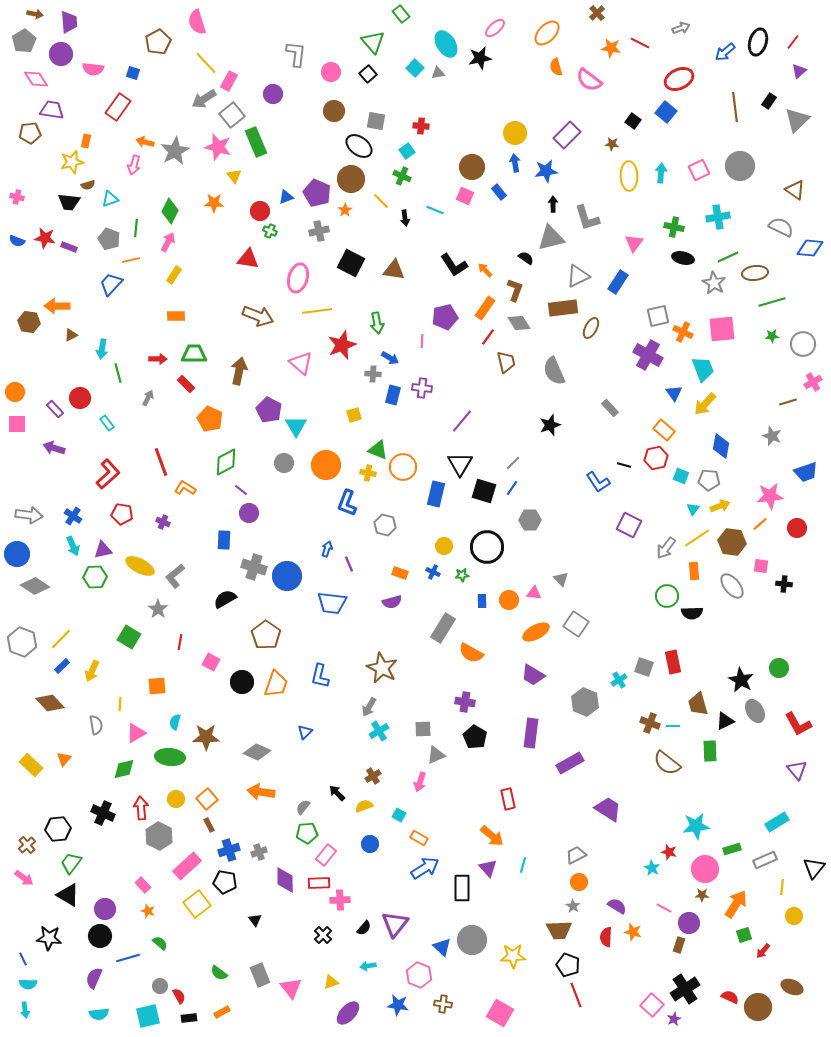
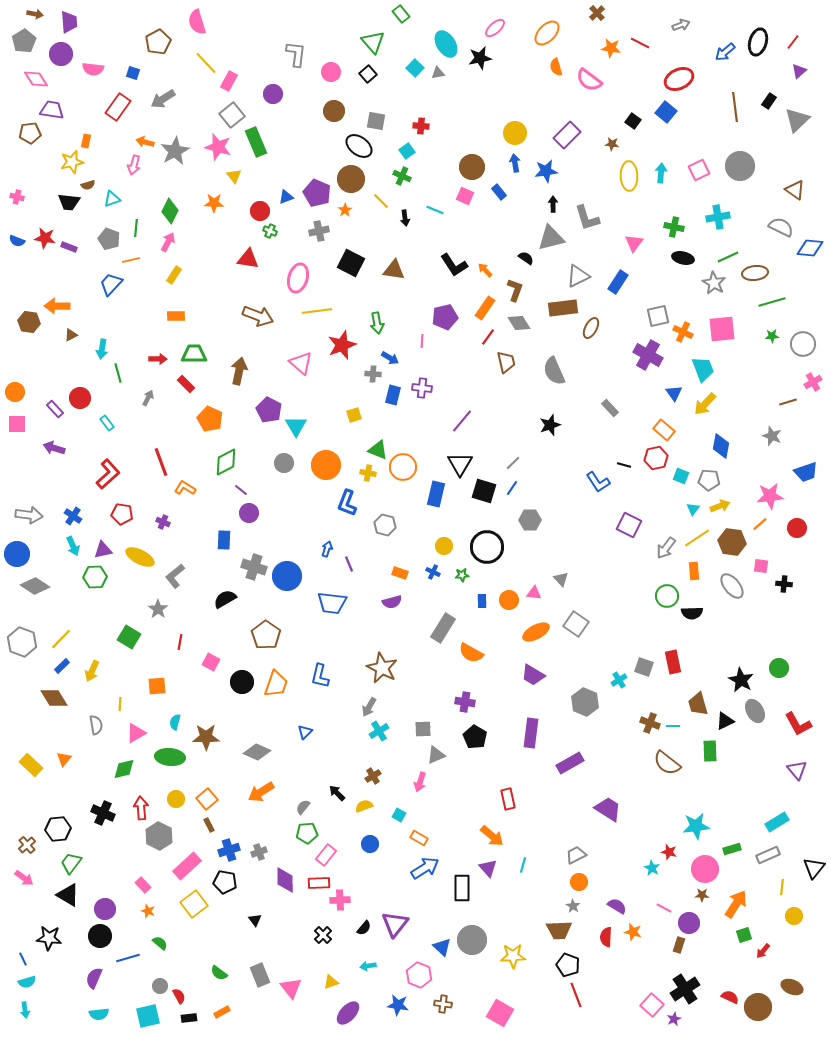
gray arrow at (681, 28): moved 3 px up
gray arrow at (204, 99): moved 41 px left
cyan triangle at (110, 199): moved 2 px right
yellow ellipse at (140, 566): moved 9 px up
brown diamond at (50, 703): moved 4 px right, 5 px up; rotated 12 degrees clockwise
orange arrow at (261, 792): rotated 40 degrees counterclockwise
gray rectangle at (765, 860): moved 3 px right, 5 px up
yellow square at (197, 904): moved 3 px left
cyan semicircle at (28, 984): moved 1 px left, 2 px up; rotated 18 degrees counterclockwise
